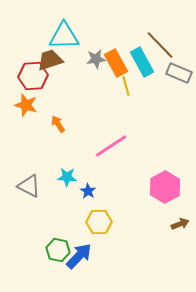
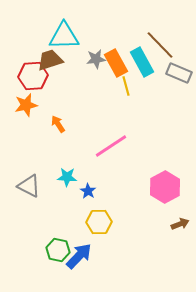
orange star: rotated 30 degrees counterclockwise
